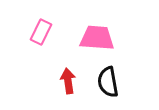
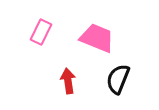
pink trapezoid: rotated 18 degrees clockwise
black semicircle: moved 10 px right, 3 px up; rotated 32 degrees clockwise
